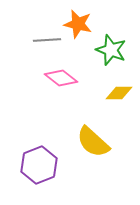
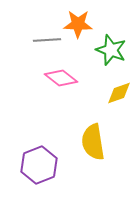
orange star: rotated 12 degrees counterclockwise
yellow diamond: rotated 20 degrees counterclockwise
yellow semicircle: rotated 39 degrees clockwise
